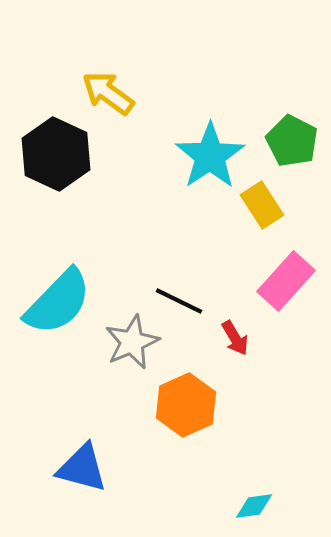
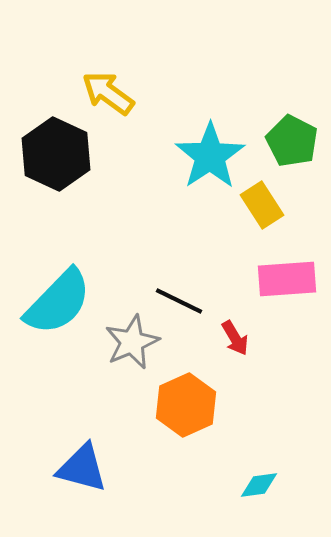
pink rectangle: moved 1 px right, 2 px up; rotated 44 degrees clockwise
cyan diamond: moved 5 px right, 21 px up
